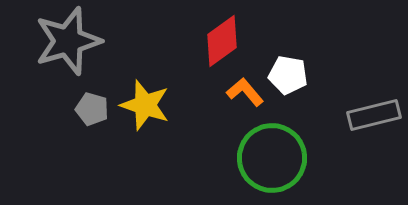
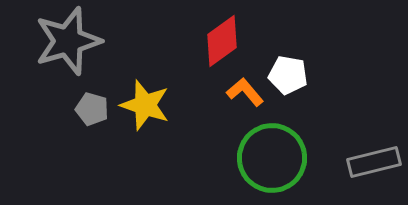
gray rectangle: moved 47 px down
